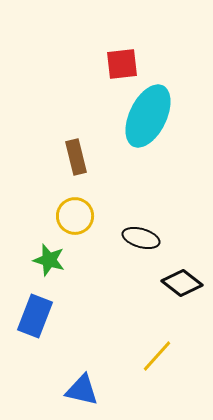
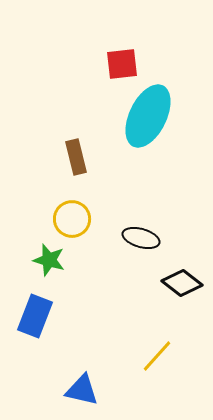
yellow circle: moved 3 px left, 3 px down
